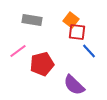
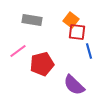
blue line: rotated 28 degrees clockwise
